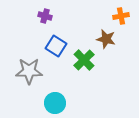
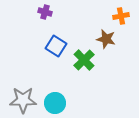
purple cross: moved 4 px up
gray star: moved 6 px left, 29 px down
